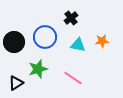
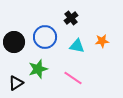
cyan triangle: moved 1 px left, 1 px down
